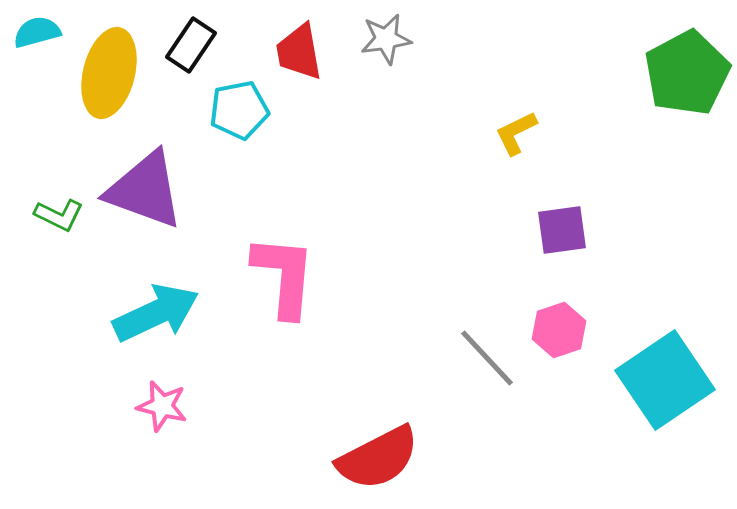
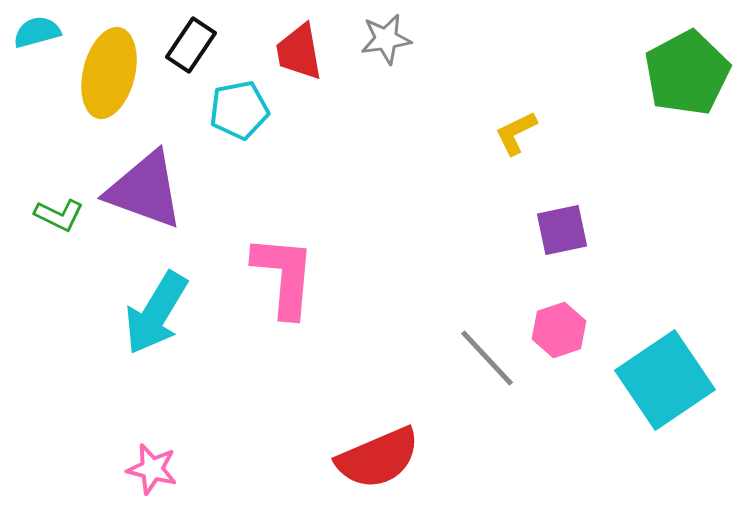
purple square: rotated 4 degrees counterclockwise
cyan arrow: rotated 146 degrees clockwise
pink star: moved 10 px left, 63 px down
red semicircle: rotated 4 degrees clockwise
